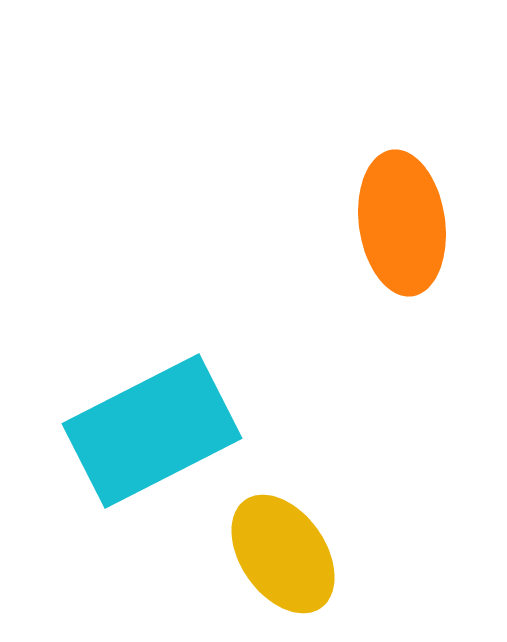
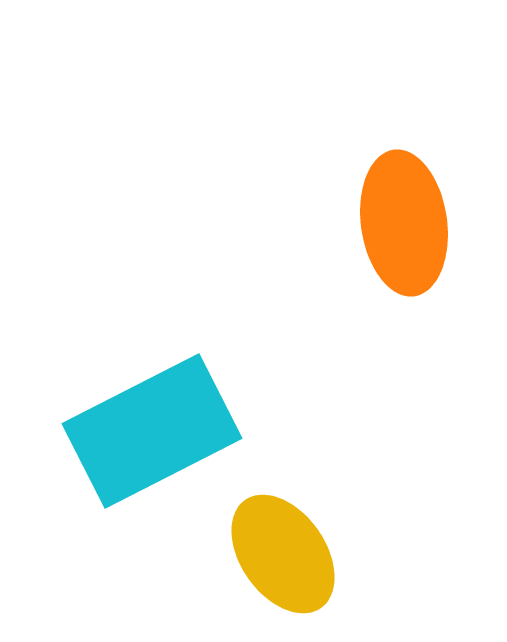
orange ellipse: moved 2 px right
